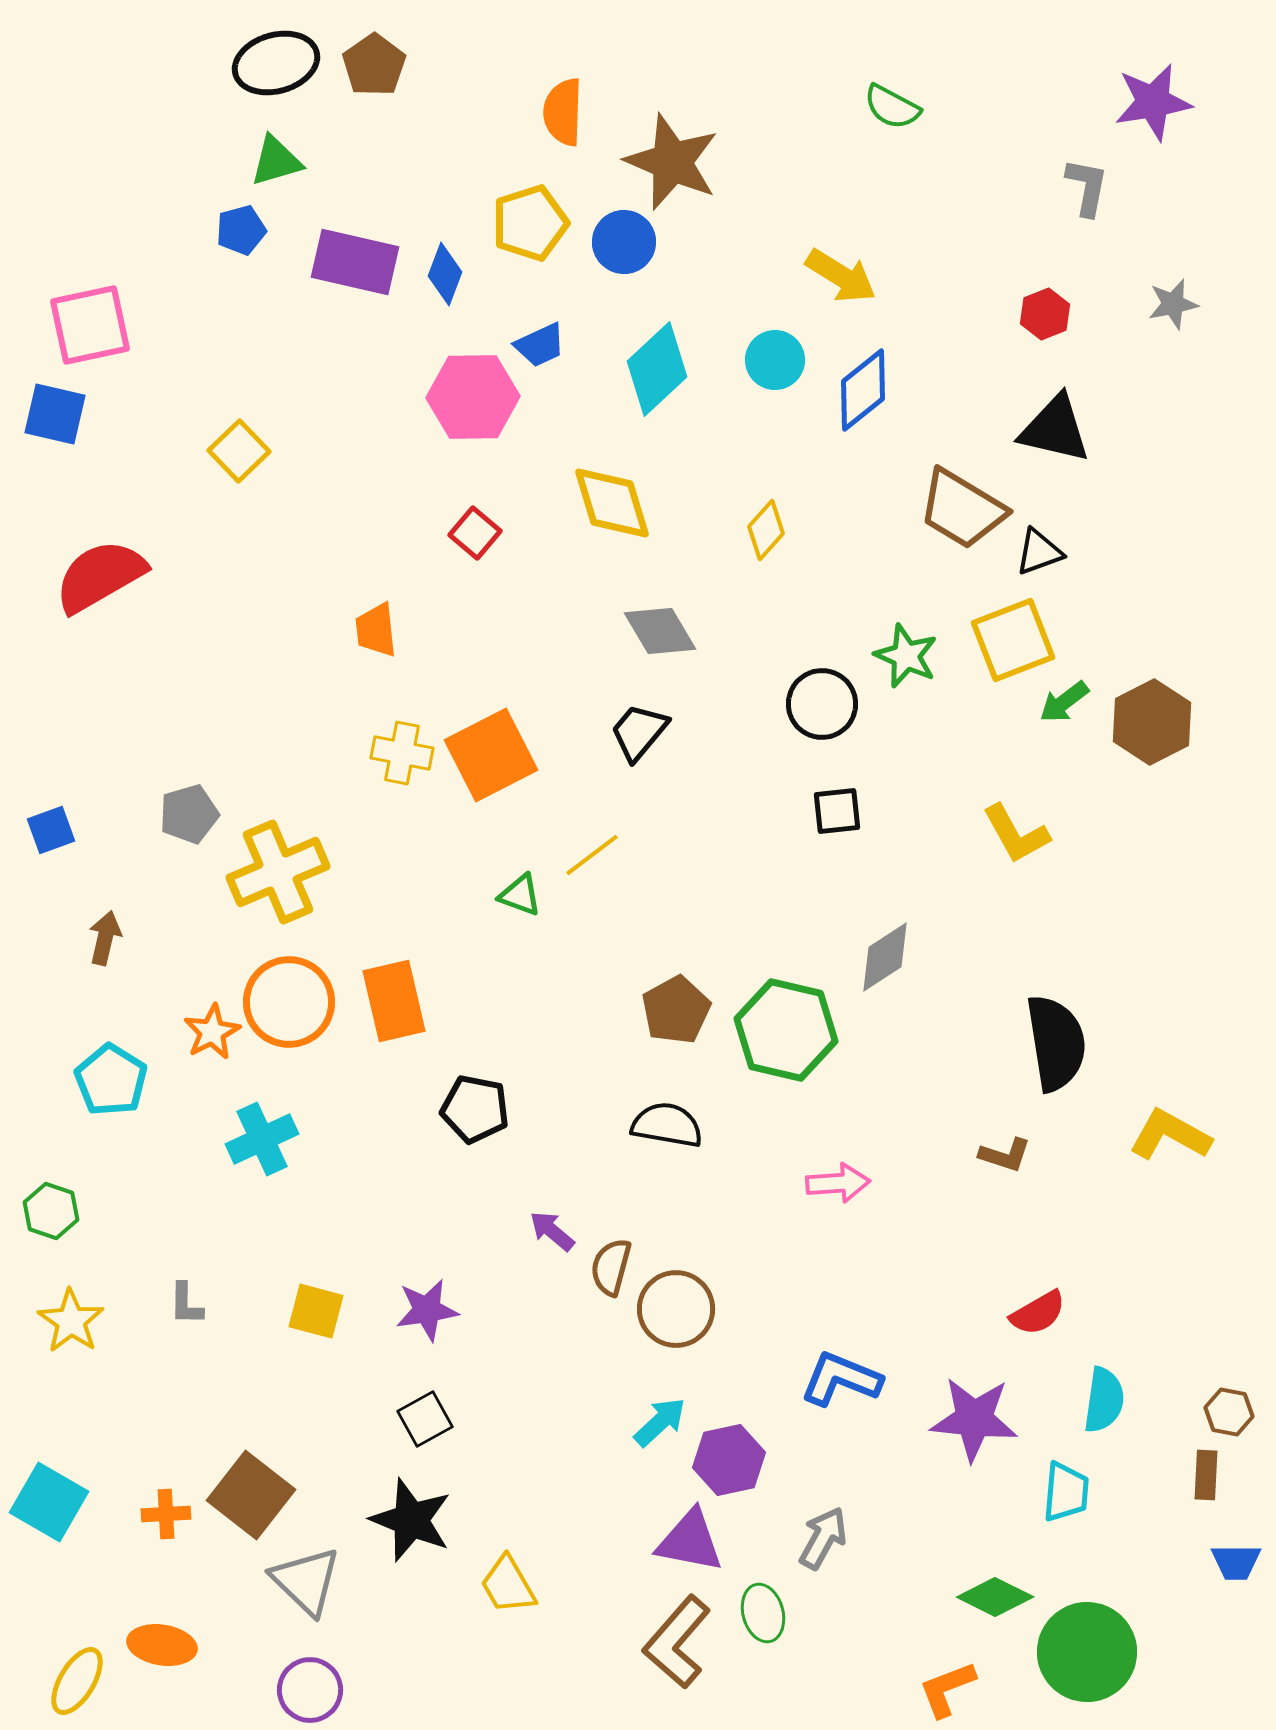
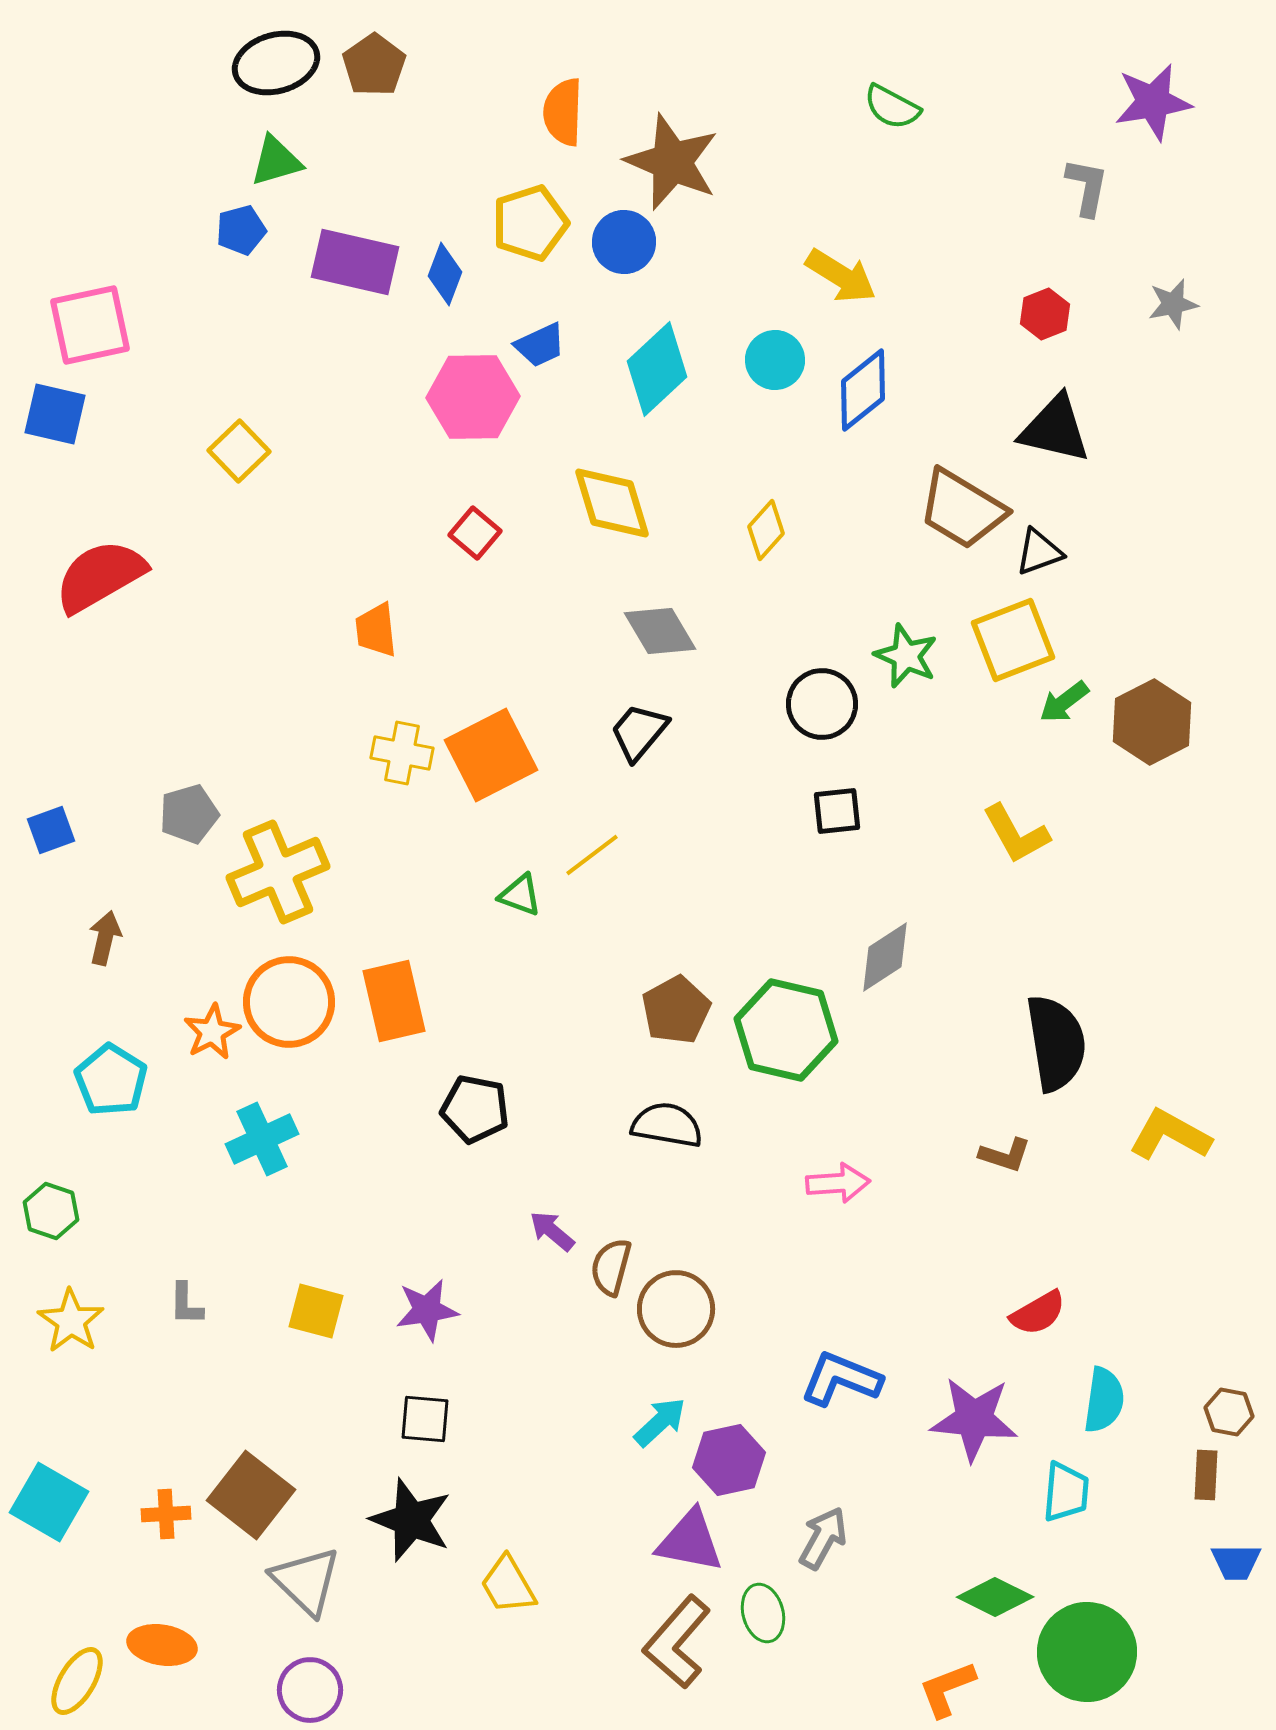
black square at (425, 1419): rotated 34 degrees clockwise
